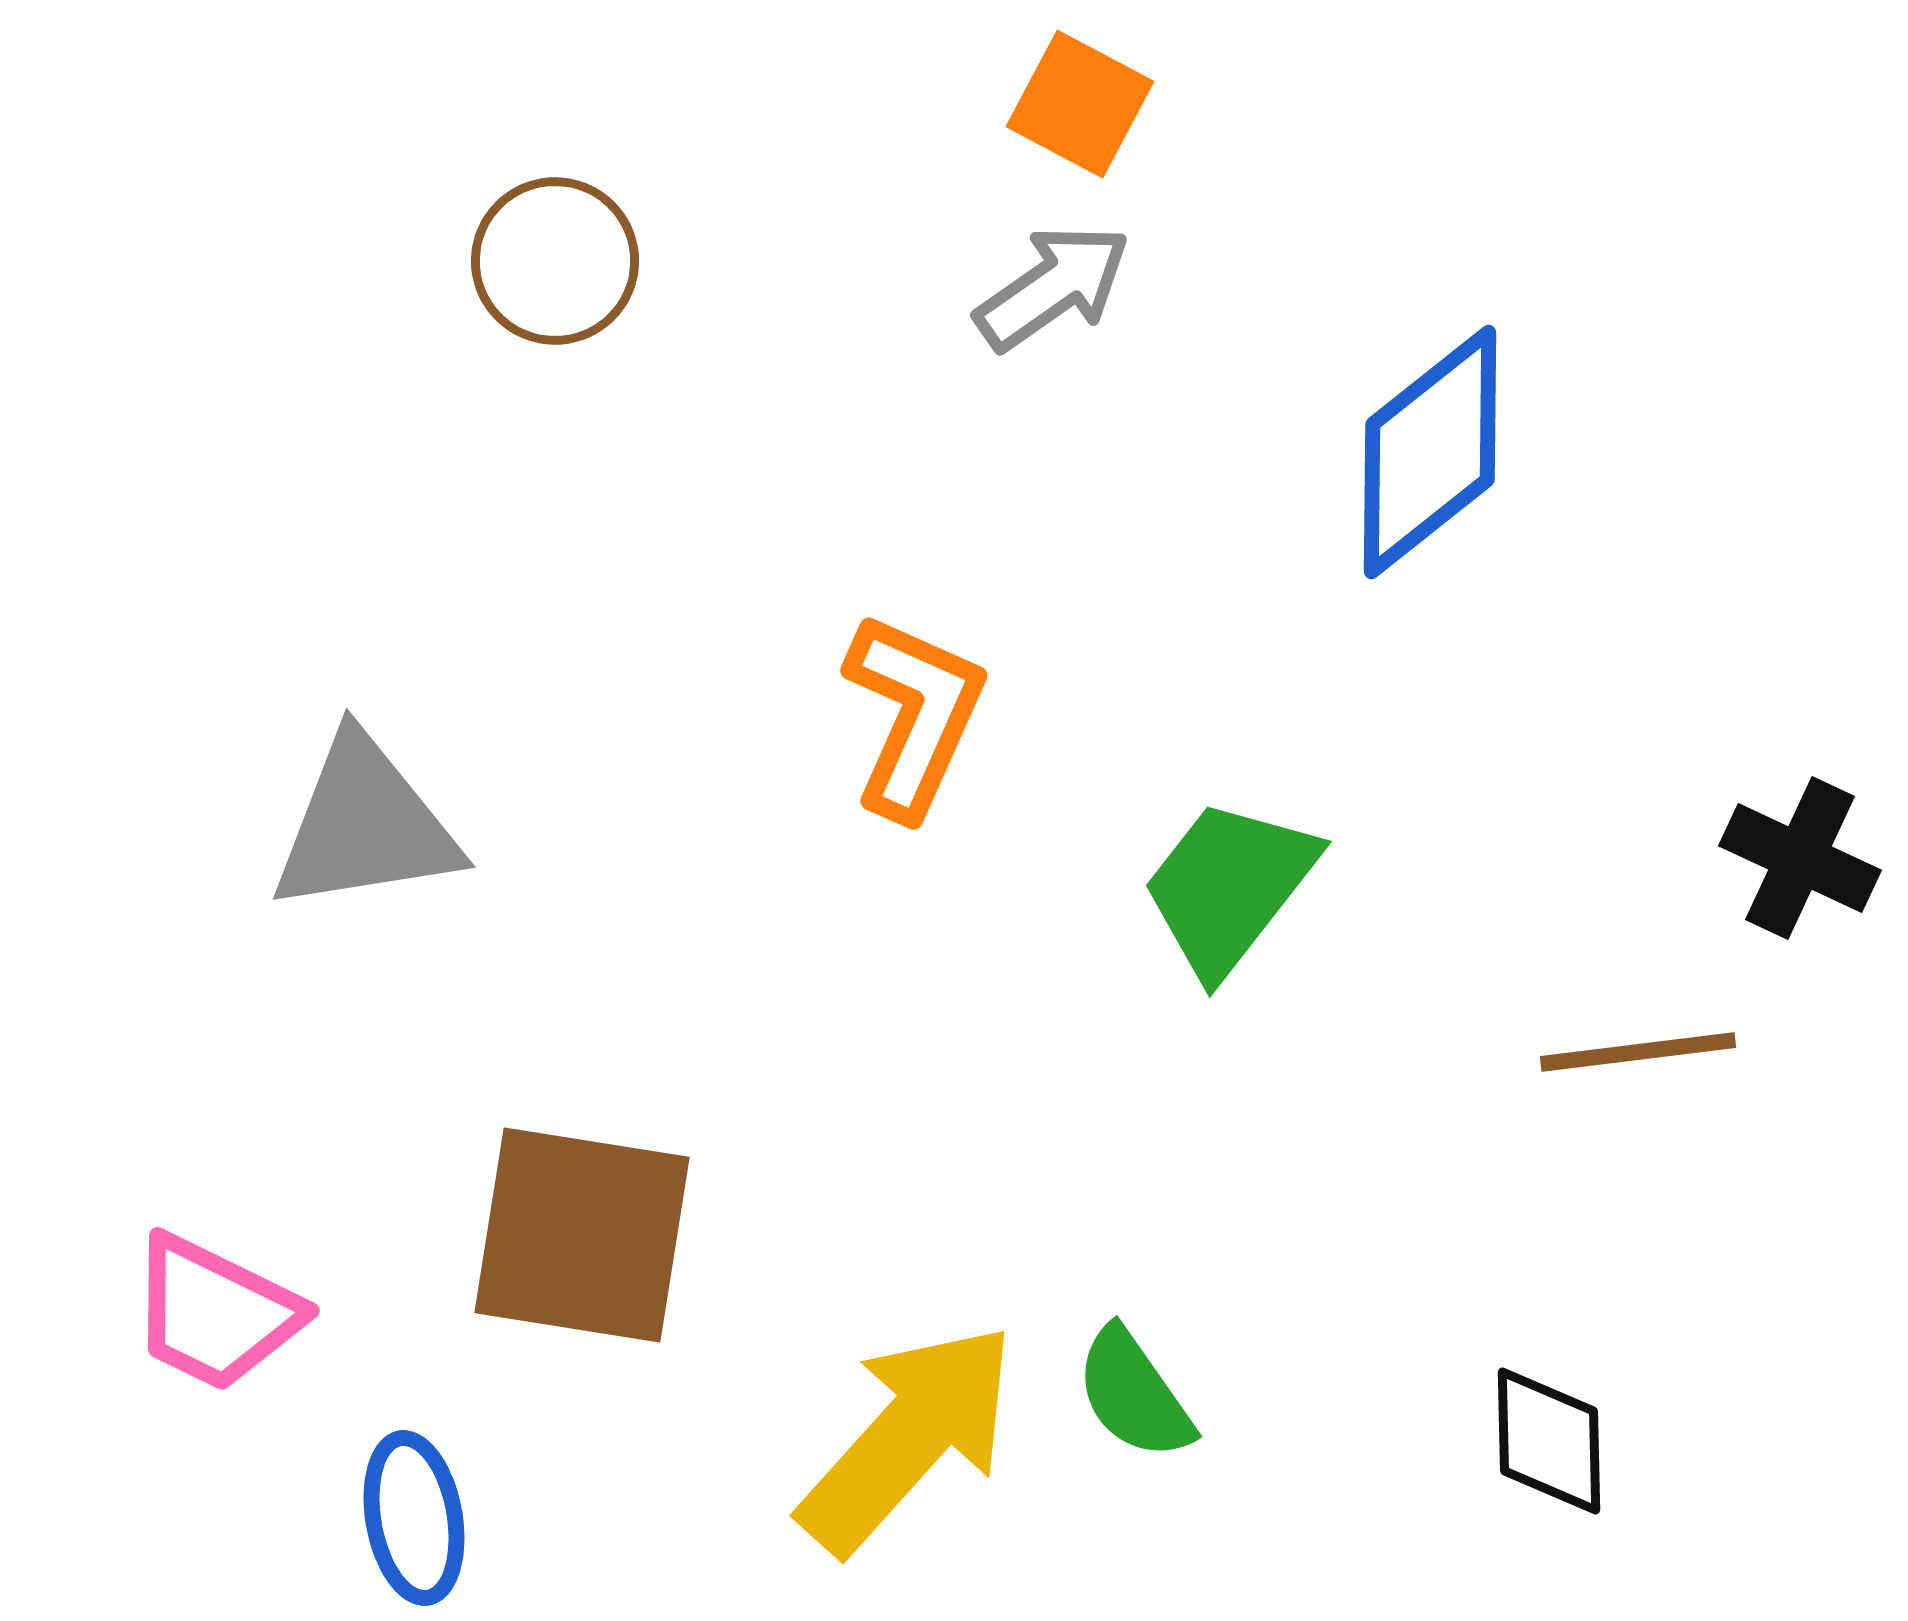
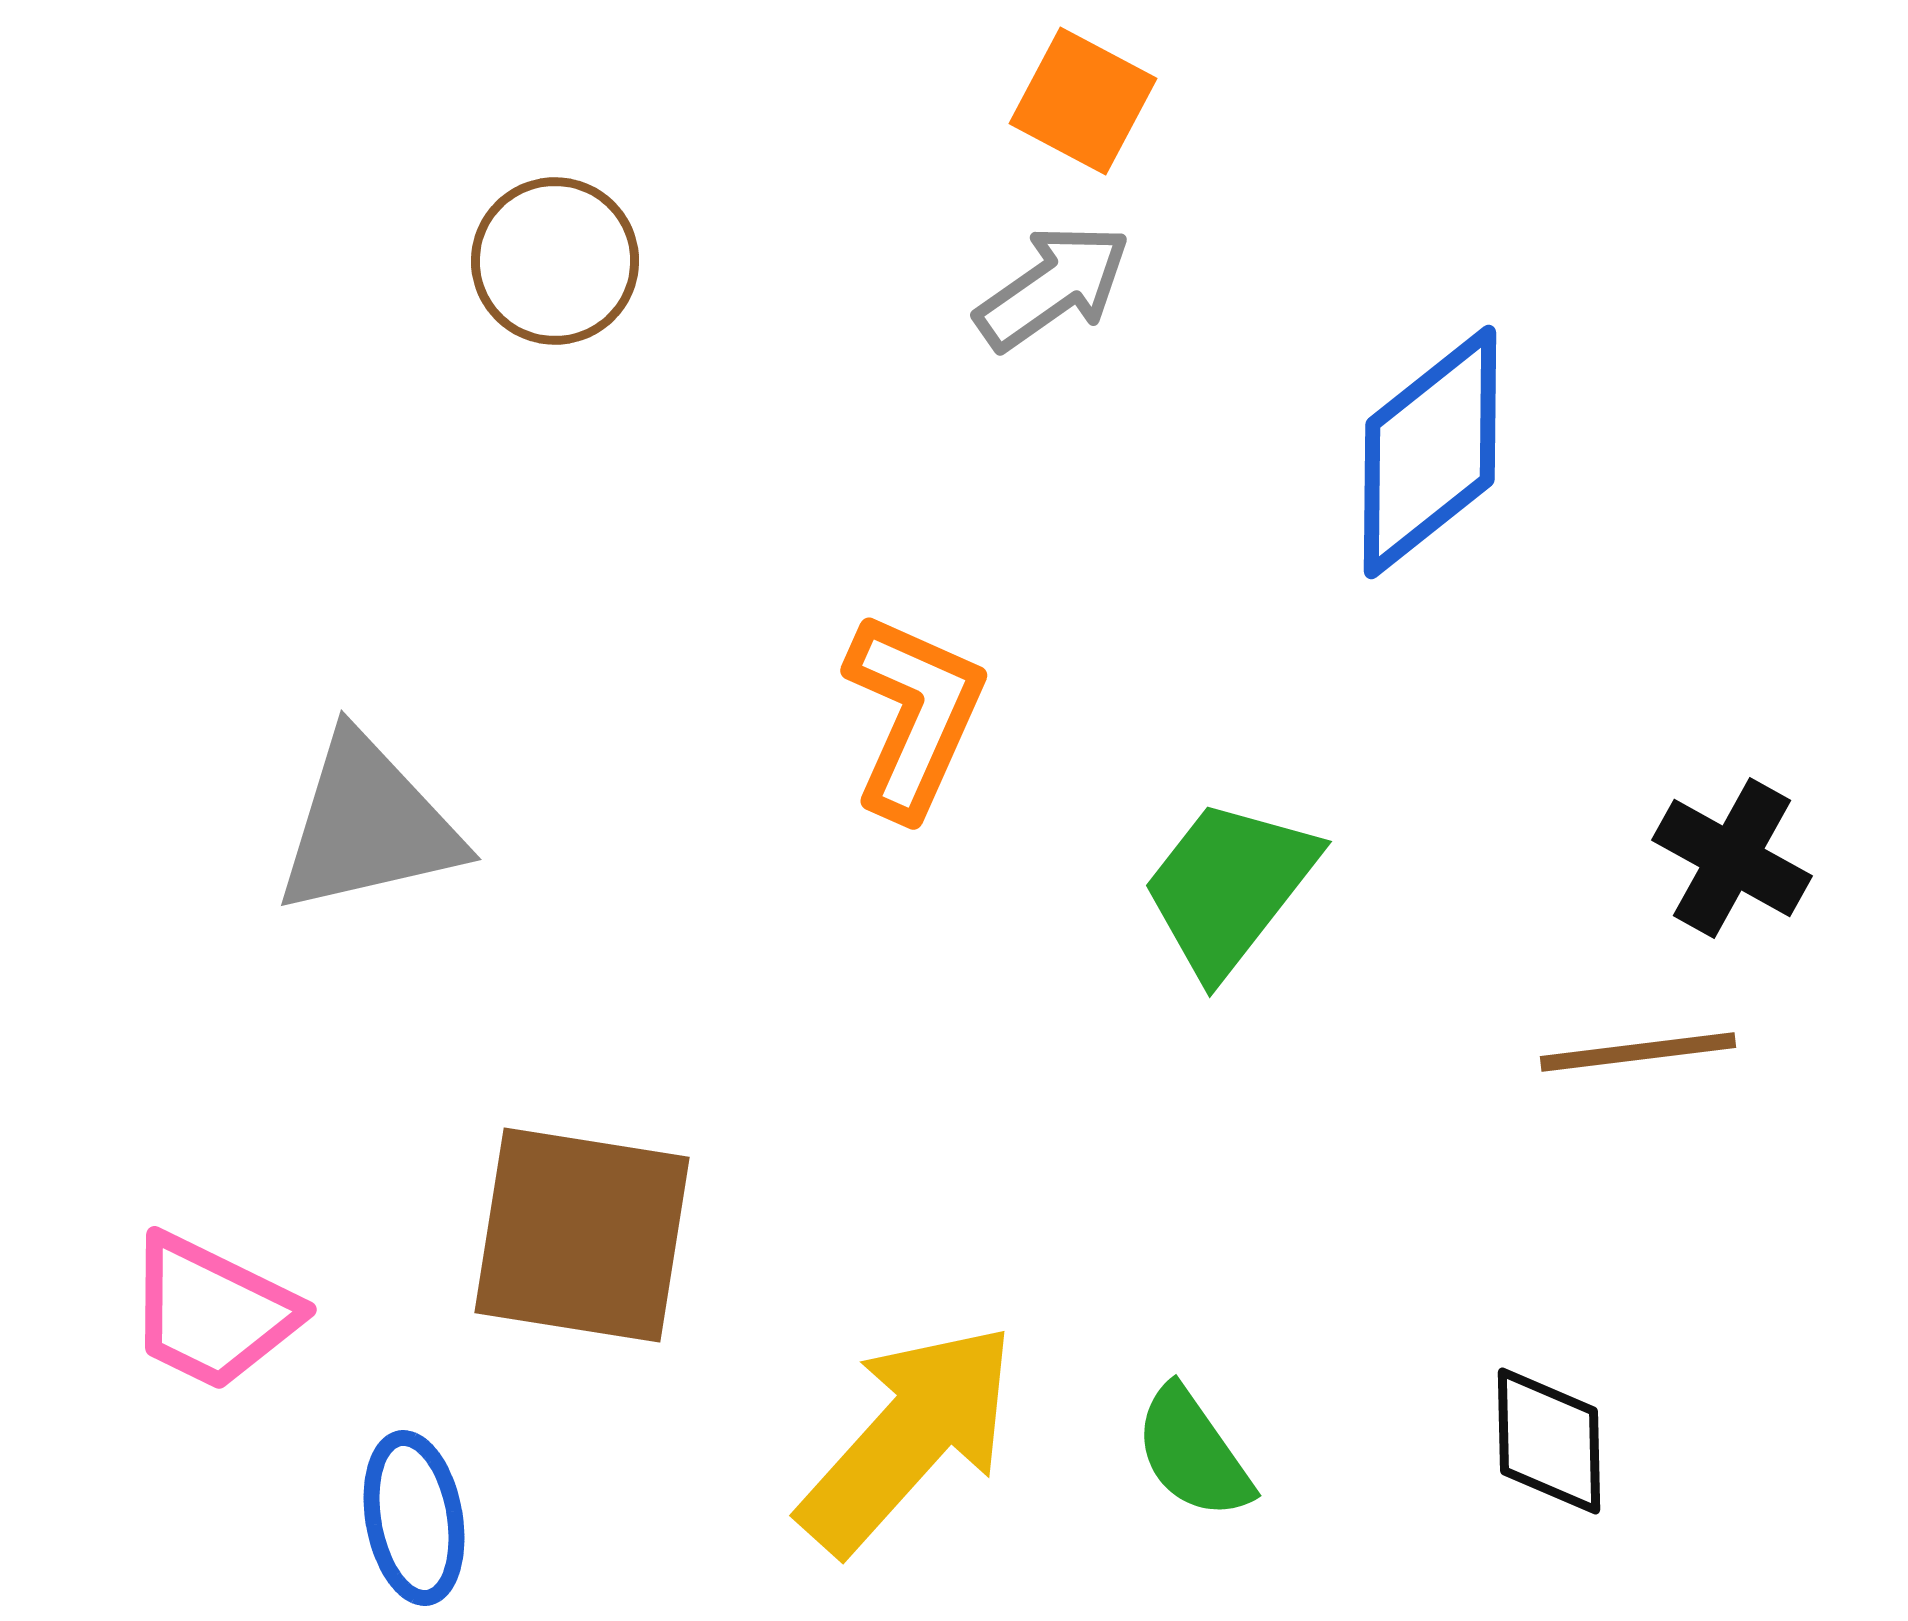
orange square: moved 3 px right, 3 px up
gray triangle: moved 3 px right; rotated 4 degrees counterclockwise
black cross: moved 68 px left; rotated 4 degrees clockwise
pink trapezoid: moved 3 px left, 1 px up
green semicircle: moved 59 px right, 59 px down
